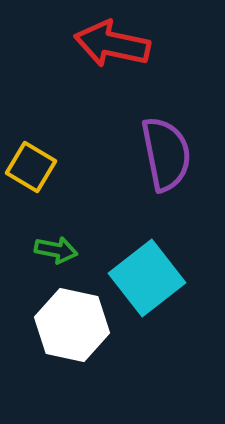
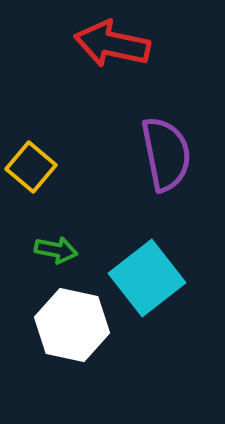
yellow square: rotated 9 degrees clockwise
